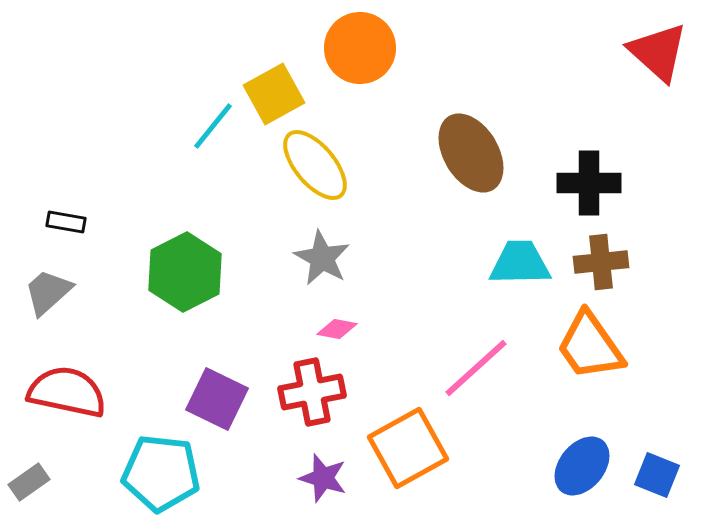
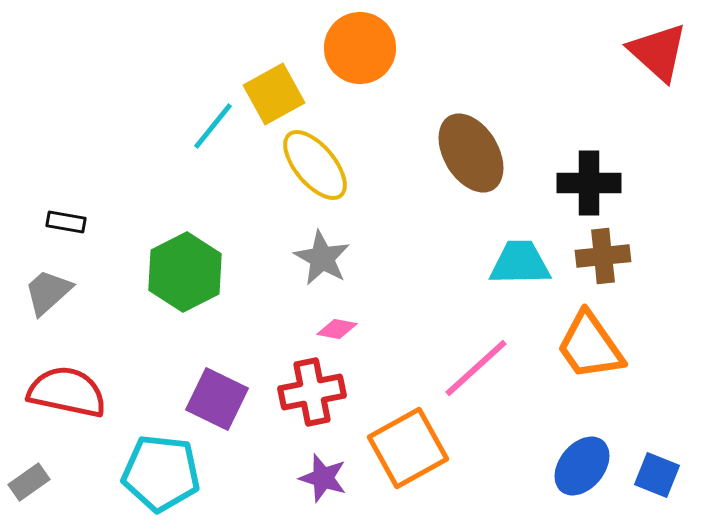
brown cross: moved 2 px right, 6 px up
